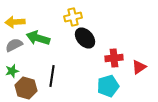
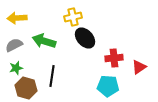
yellow arrow: moved 2 px right, 4 px up
green arrow: moved 6 px right, 3 px down
green star: moved 4 px right, 3 px up
cyan pentagon: rotated 20 degrees clockwise
